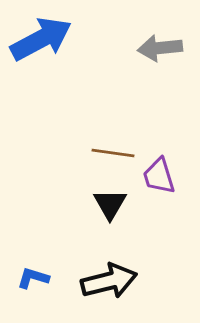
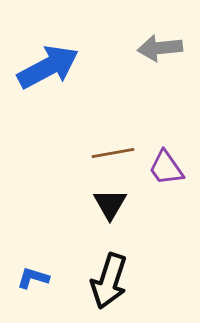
blue arrow: moved 7 px right, 28 px down
brown line: rotated 18 degrees counterclockwise
purple trapezoid: moved 7 px right, 8 px up; rotated 18 degrees counterclockwise
black arrow: rotated 122 degrees clockwise
